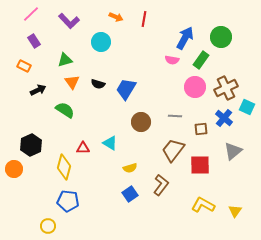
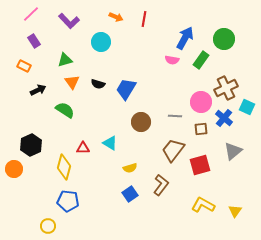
green circle: moved 3 px right, 2 px down
pink circle: moved 6 px right, 15 px down
red square: rotated 15 degrees counterclockwise
